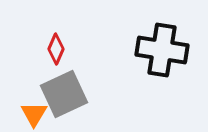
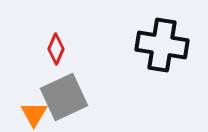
black cross: moved 5 px up
gray square: moved 3 px down
